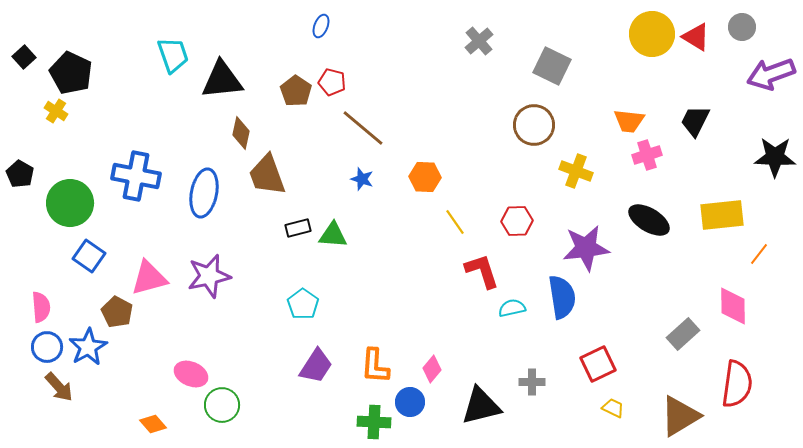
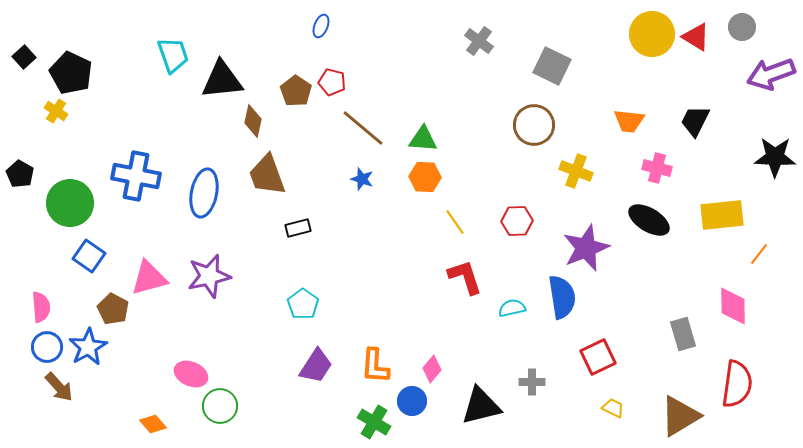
gray cross at (479, 41): rotated 12 degrees counterclockwise
brown diamond at (241, 133): moved 12 px right, 12 px up
pink cross at (647, 155): moved 10 px right, 13 px down; rotated 32 degrees clockwise
green triangle at (333, 235): moved 90 px right, 96 px up
purple star at (586, 248): rotated 15 degrees counterclockwise
red L-shape at (482, 271): moved 17 px left, 6 px down
brown pentagon at (117, 312): moved 4 px left, 3 px up
gray rectangle at (683, 334): rotated 64 degrees counterclockwise
red square at (598, 364): moved 7 px up
blue circle at (410, 402): moved 2 px right, 1 px up
green circle at (222, 405): moved 2 px left, 1 px down
green cross at (374, 422): rotated 28 degrees clockwise
